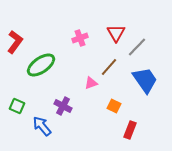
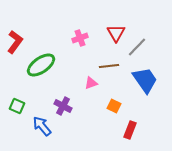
brown line: moved 1 px up; rotated 42 degrees clockwise
